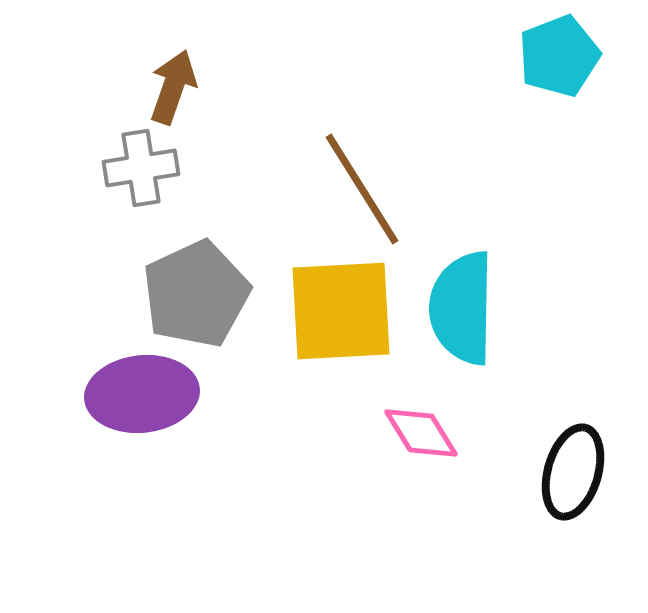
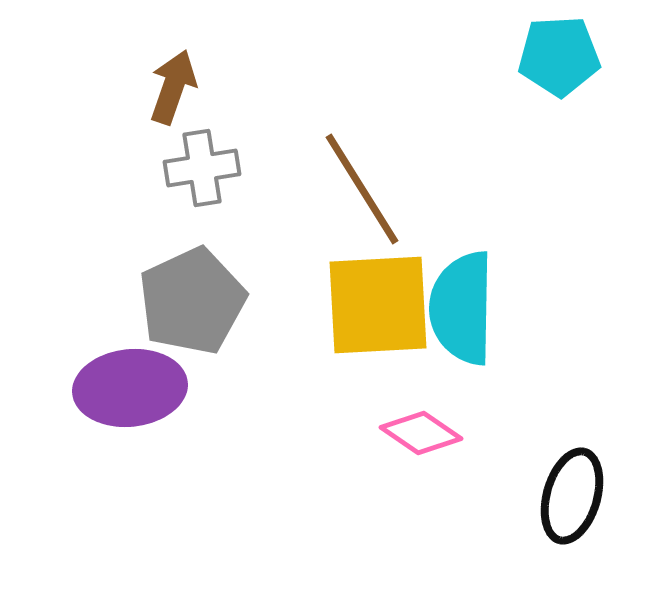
cyan pentagon: rotated 18 degrees clockwise
gray cross: moved 61 px right
gray pentagon: moved 4 px left, 7 px down
yellow square: moved 37 px right, 6 px up
purple ellipse: moved 12 px left, 6 px up
pink diamond: rotated 24 degrees counterclockwise
black ellipse: moved 1 px left, 24 px down
